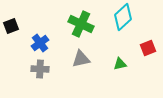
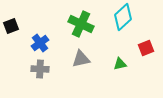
red square: moved 2 px left
